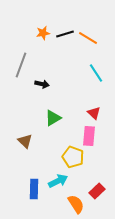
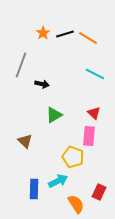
orange star: rotated 24 degrees counterclockwise
cyan line: moved 1 px left, 1 px down; rotated 30 degrees counterclockwise
green triangle: moved 1 px right, 3 px up
red rectangle: moved 2 px right, 1 px down; rotated 21 degrees counterclockwise
